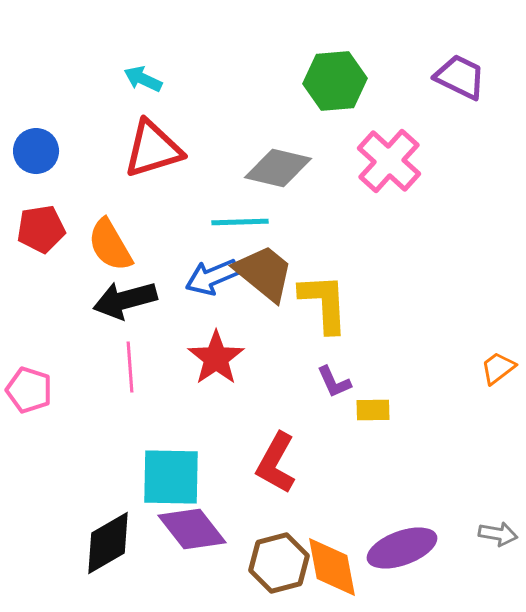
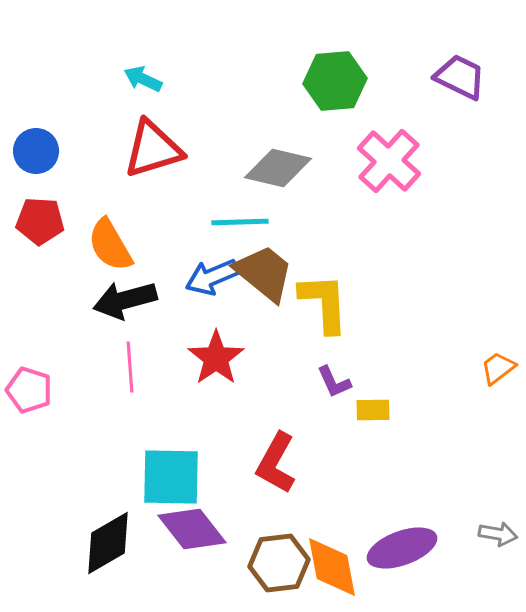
red pentagon: moved 1 px left, 8 px up; rotated 12 degrees clockwise
brown hexagon: rotated 8 degrees clockwise
